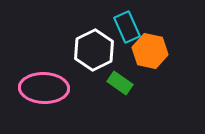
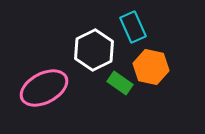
cyan rectangle: moved 6 px right
orange hexagon: moved 1 px right, 16 px down
pink ellipse: rotated 30 degrees counterclockwise
